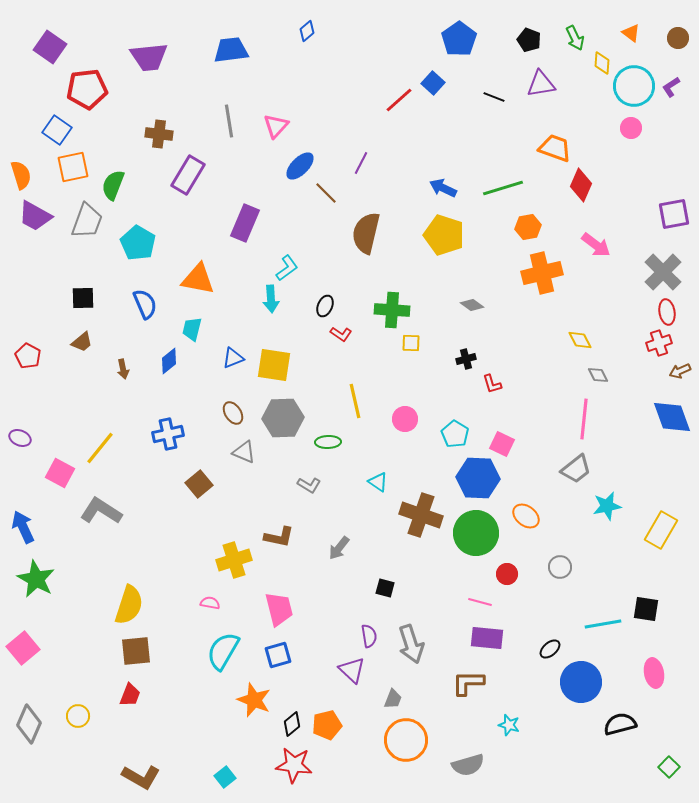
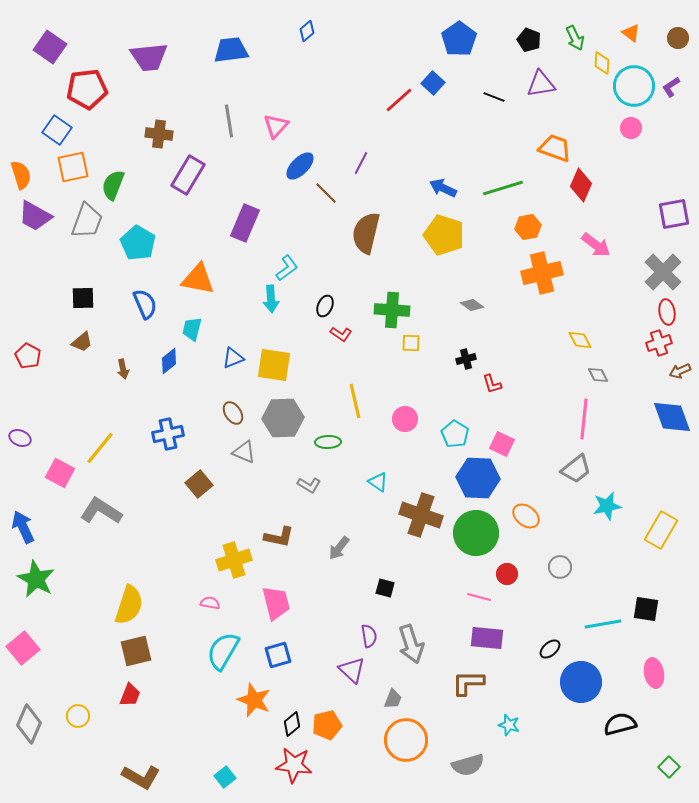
pink line at (480, 602): moved 1 px left, 5 px up
pink trapezoid at (279, 609): moved 3 px left, 6 px up
brown square at (136, 651): rotated 8 degrees counterclockwise
